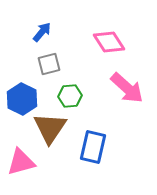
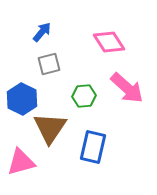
green hexagon: moved 14 px right
